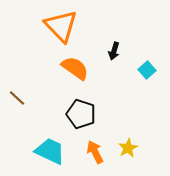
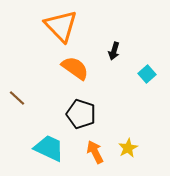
cyan square: moved 4 px down
cyan trapezoid: moved 1 px left, 3 px up
